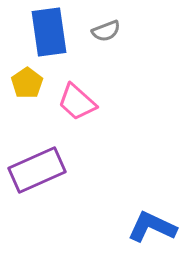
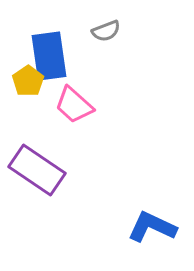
blue rectangle: moved 24 px down
yellow pentagon: moved 1 px right, 2 px up
pink trapezoid: moved 3 px left, 3 px down
purple rectangle: rotated 58 degrees clockwise
